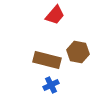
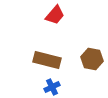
brown hexagon: moved 14 px right, 7 px down
blue cross: moved 1 px right, 2 px down
